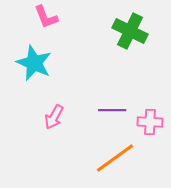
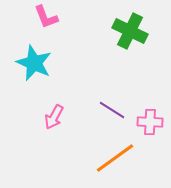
purple line: rotated 32 degrees clockwise
